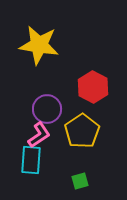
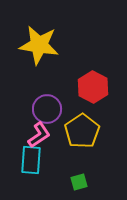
green square: moved 1 px left, 1 px down
